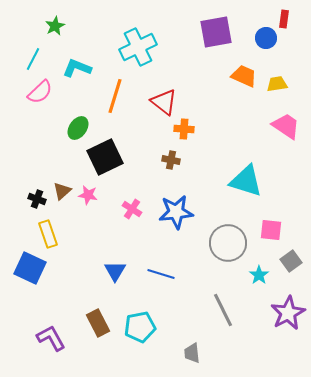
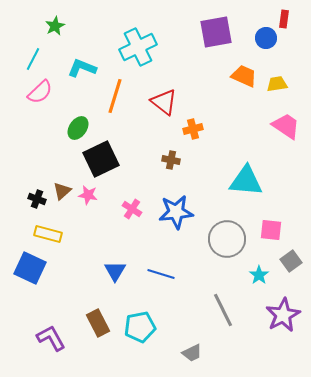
cyan L-shape: moved 5 px right
orange cross: moved 9 px right; rotated 18 degrees counterclockwise
black square: moved 4 px left, 2 px down
cyan triangle: rotated 12 degrees counterclockwise
yellow rectangle: rotated 56 degrees counterclockwise
gray circle: moved 1 px left, 4 px up
purple star: moved 5 px left, 2 px down
gray trapezoid: rotated 110 degrees counterclockwise
